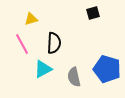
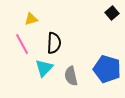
black square: moved 19 px right; rotated 24 degrees counterclockwise
cyan triangle: moved 1 px right, 1 px up; rotated 18 degrees counterclockwise
gray semicircle: moved 3 px left, 1 px up
